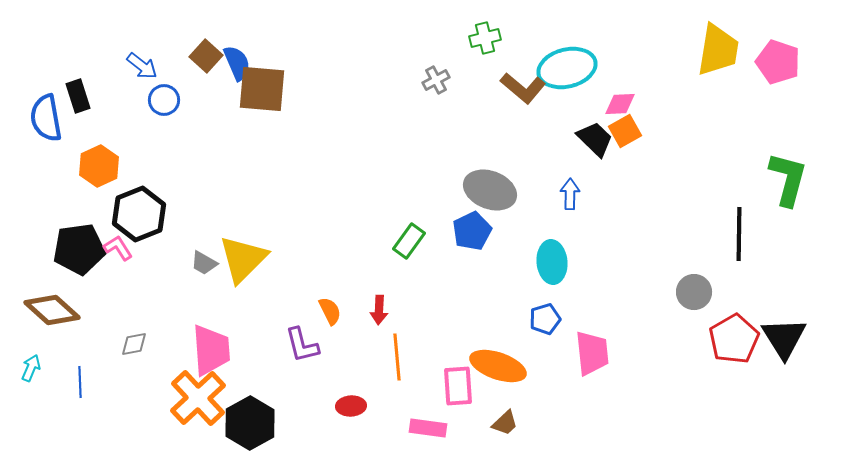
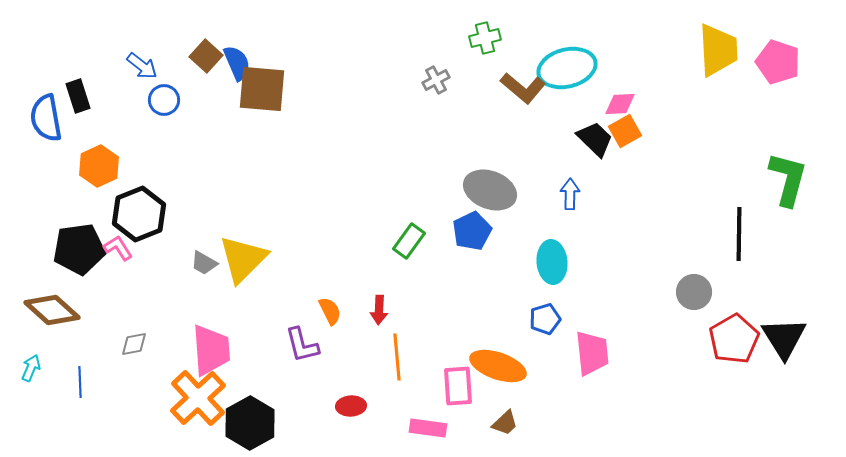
yellow trapezoid at (718, 50): rotated 12 degrees counterclockwise
